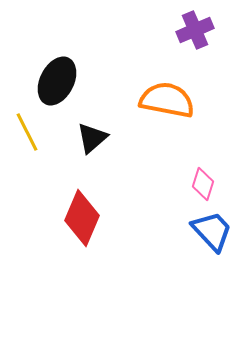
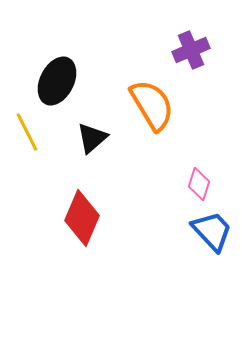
purple cross: moved 4 px left, 20 px down
orange semicircle: moved 15 px left, 5 px down; rotated 48 degrees clockwise
pink diamond: moved 4 px left
